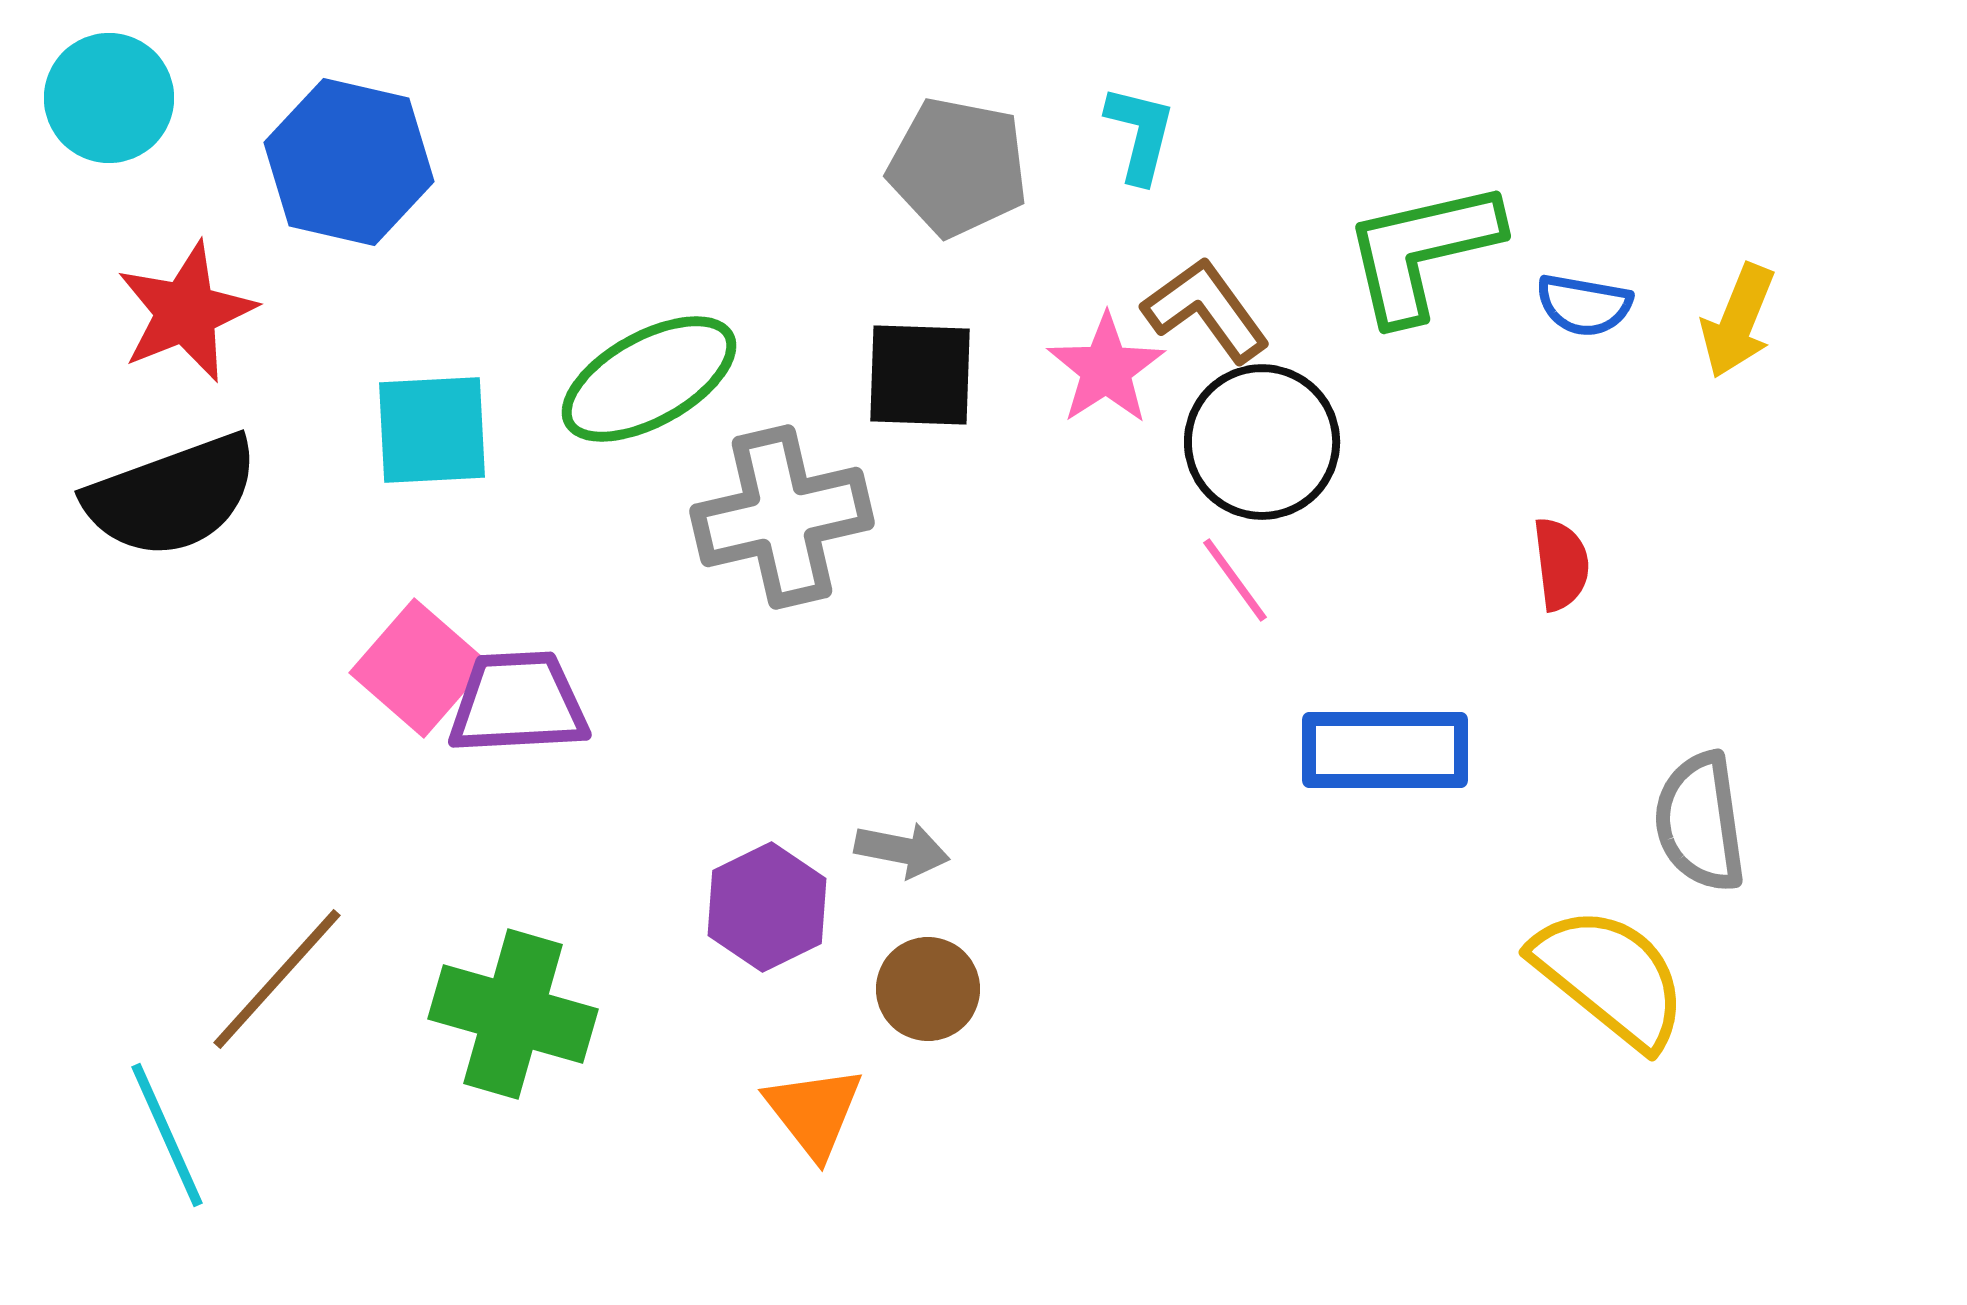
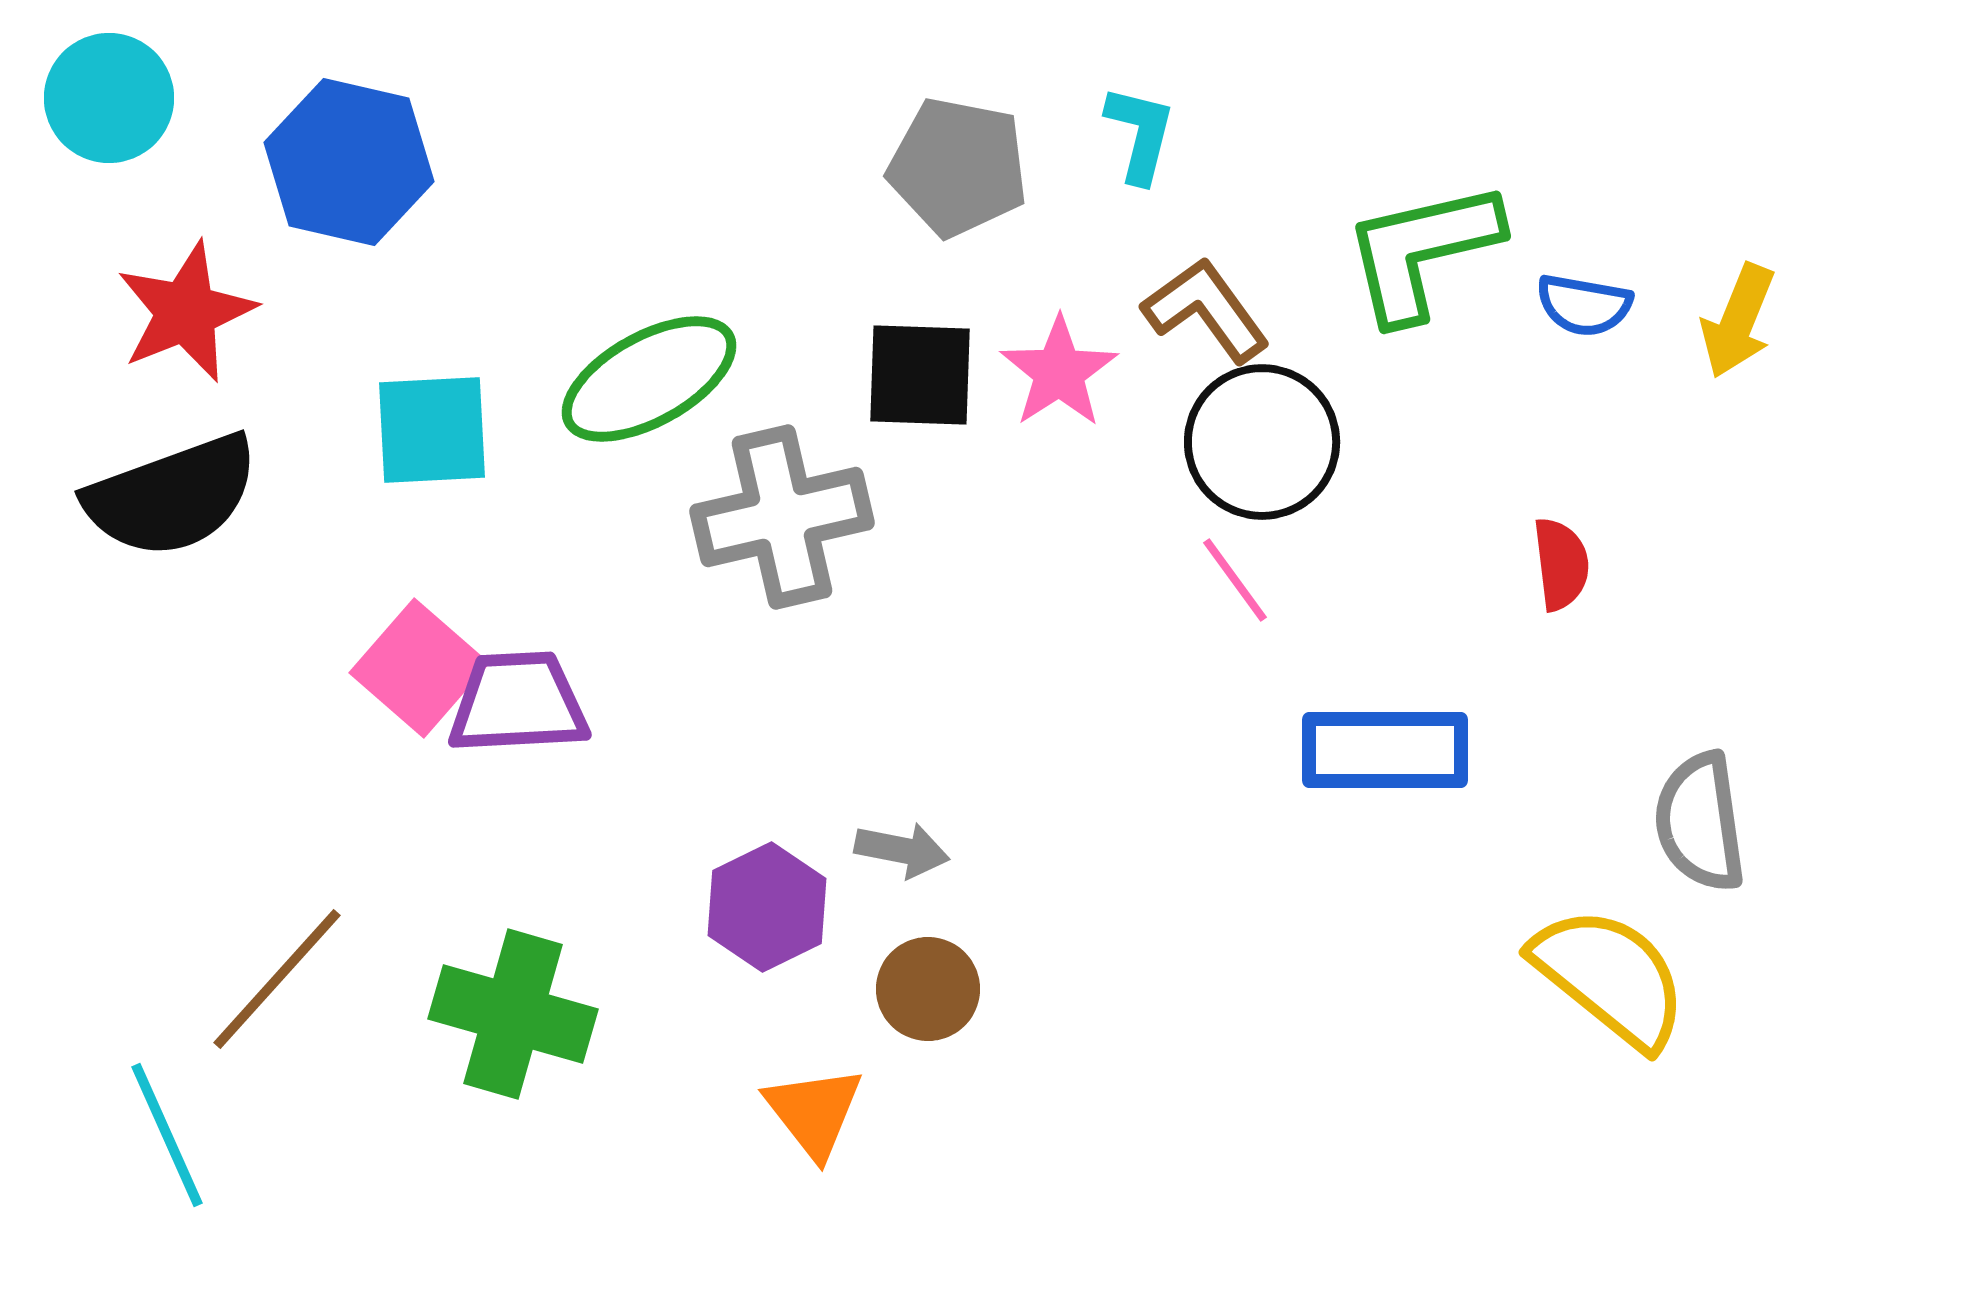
pink star: moved 47 px left, 3 px down
